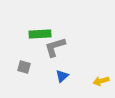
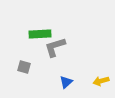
blue triangle: moved 4 px right, 6 px down
